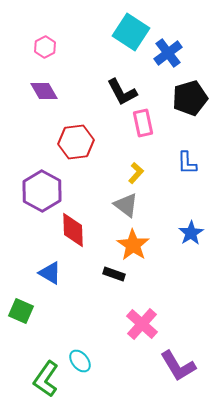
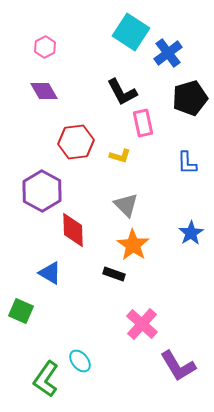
yellow L-shape: moved 16 px left, 17 px up; rotated 65 degrees clockwise
gray triangle: rotated 8 degrees clockwise
